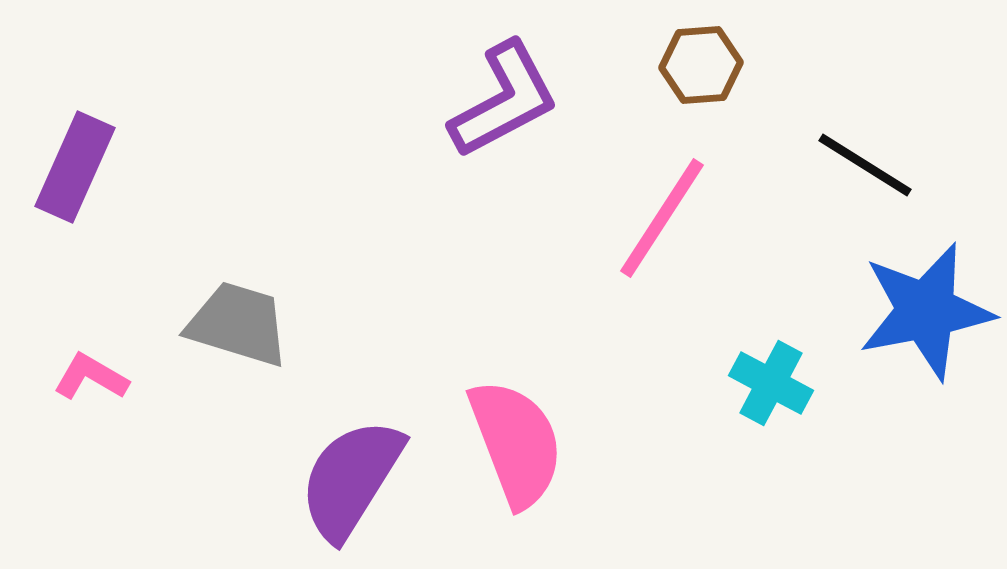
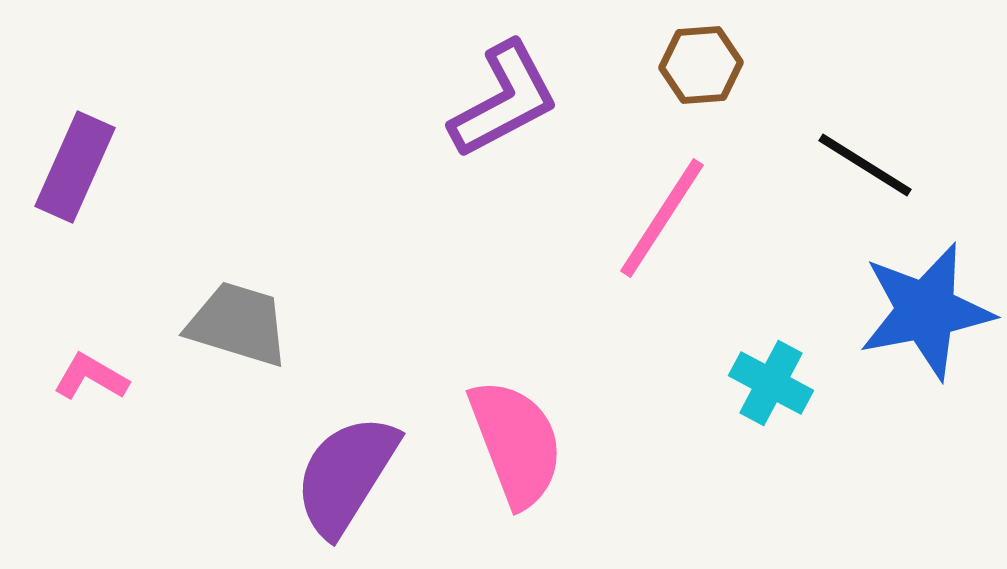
purple semicircle: moved 5 px left, 4 px up
